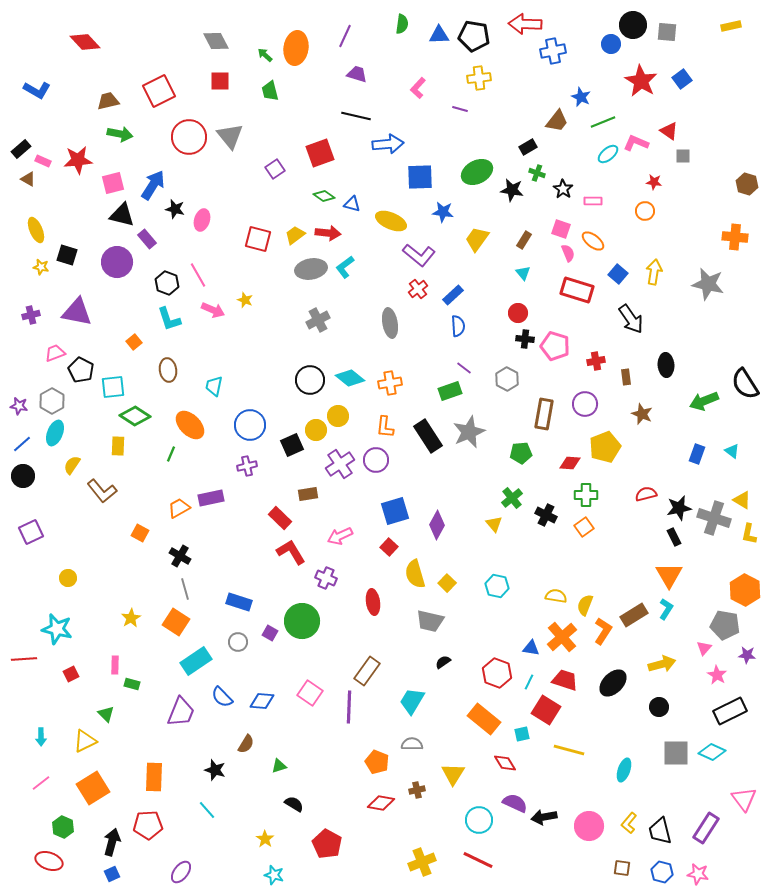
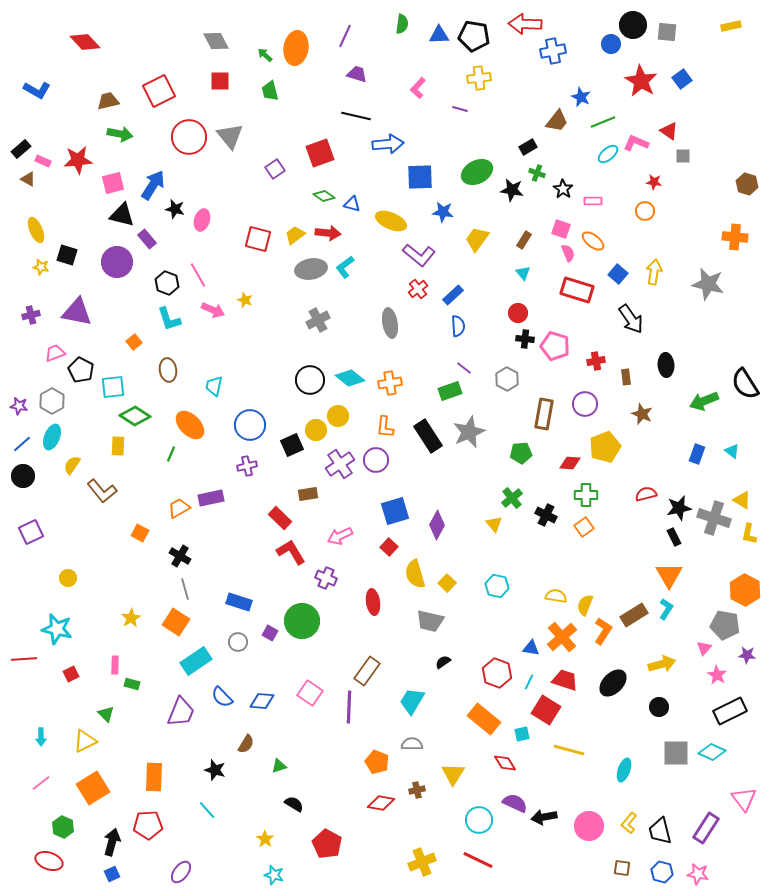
cyan ellipse at (55, 433): moved 3 px left, 4 px down
